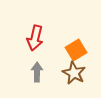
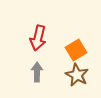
red arrow: moved 3 px right
brown star: moved 3 px right, 2 px down
